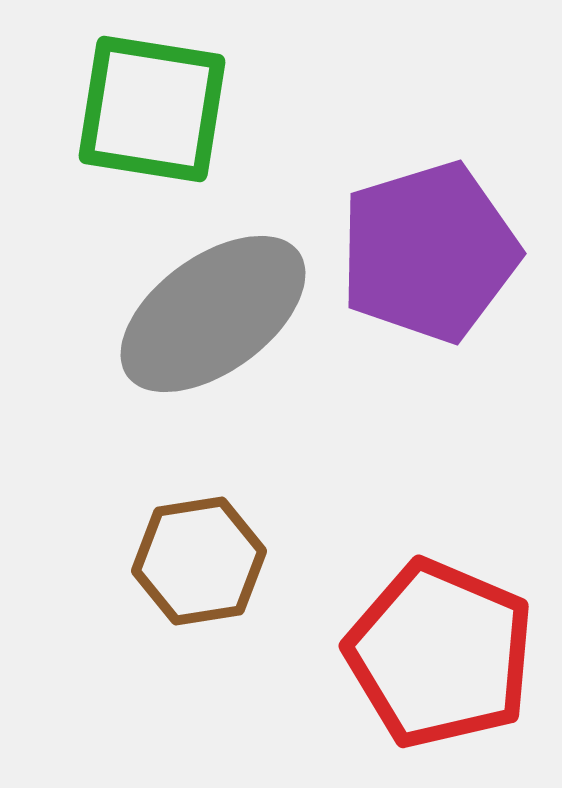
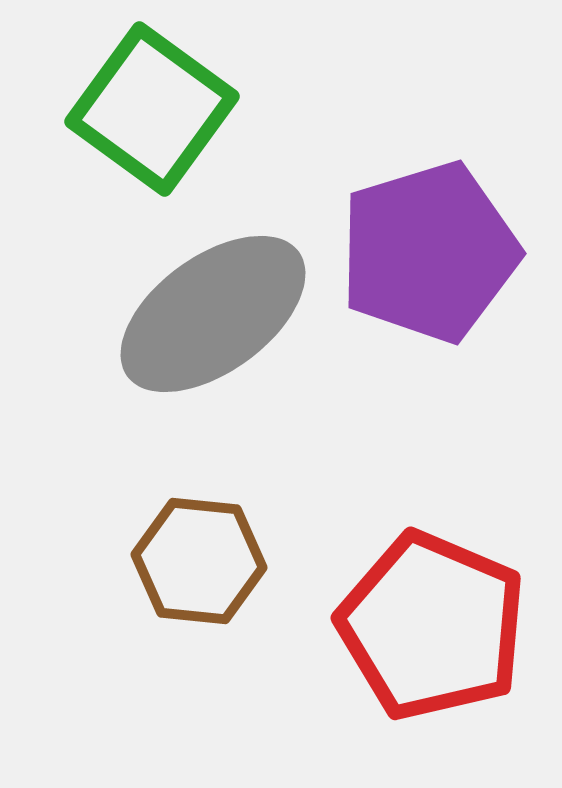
green square: rotated 27 degrees clockwise
brown hexagon: rotated 15 degrees clockwise
red pentagon: moved 8 px left, 28 px up
